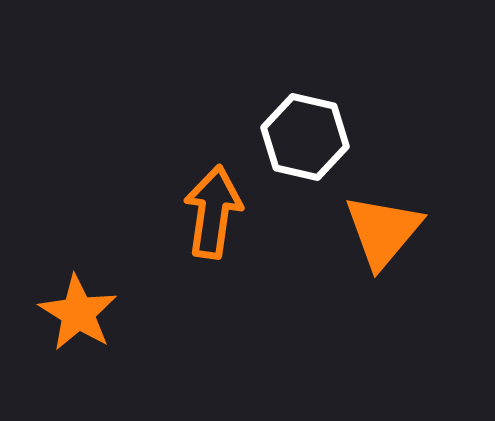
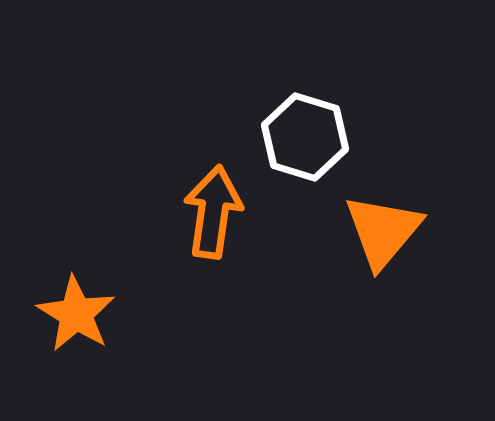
white hexagon: rotated 4 degrees clockwise
orange star: moved 2 px left, 1 px down
